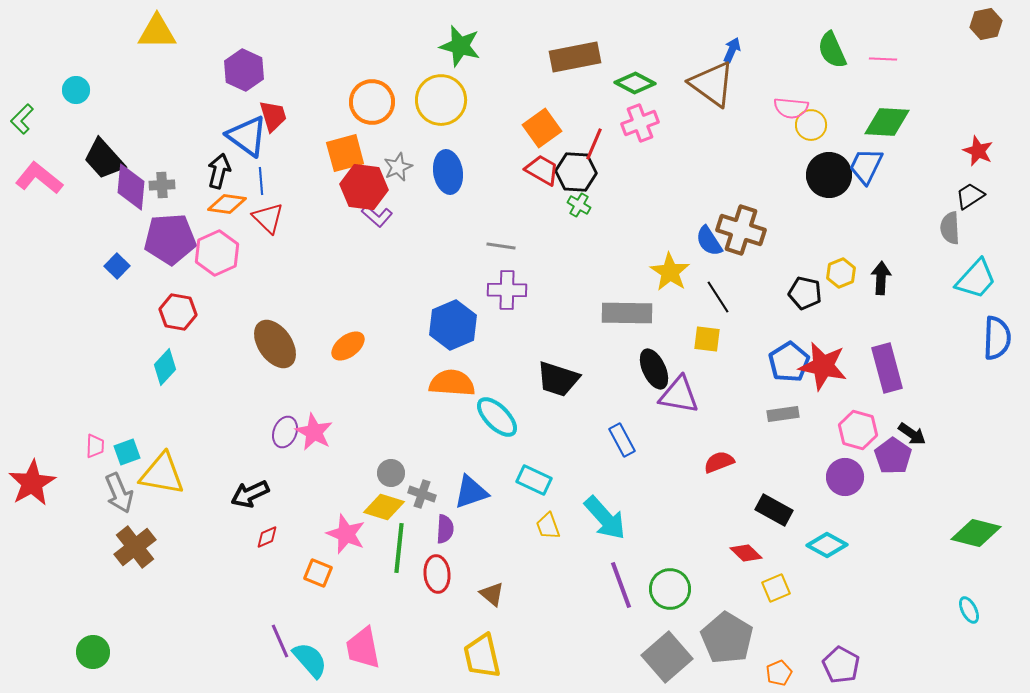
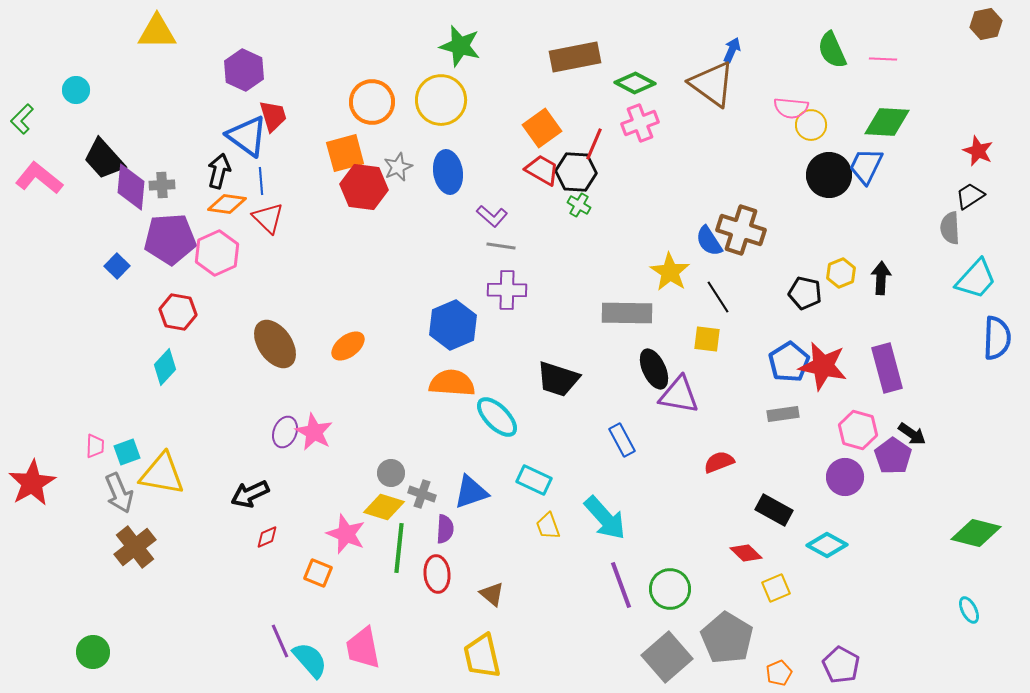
purple L-shape at (377, 216): moved 115 px right
